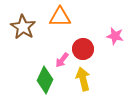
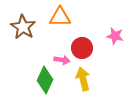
red circle: moved 1 px left, 1 px up
pink arrow: rotated 119 degrees counterclockwise
